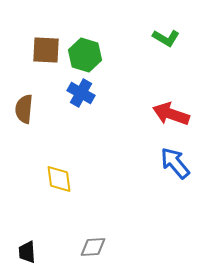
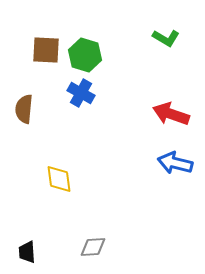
blue arrow: rotated 36 degrees counterclockwise
